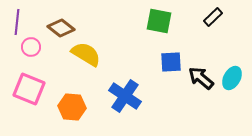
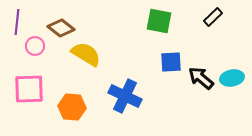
pink circle: moved 4 px right, 1 px up
cyan ellipse: rotated 50 degrees clockwise
pink square: rotated 24 degrees counterclockwise
blue cross: rotated 8 degrees counterclockwise
